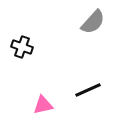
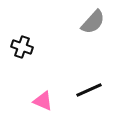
black line: moved 1 px right
pink triangle: moved 4 px up; rotated 35 degrees clockwise
